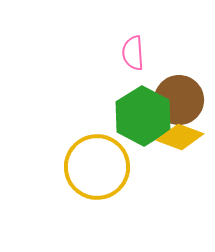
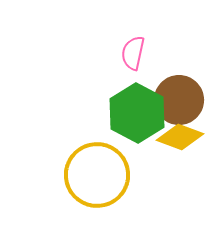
pink semicircle: rotated 16 degrees clockwise
green hexagon: moved 6 px left, 3 px up
yellow circle: moved 8 px down
